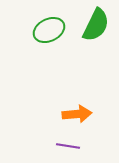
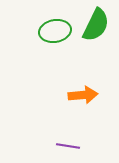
green ellipse: moved 6 px right, 1 px down; rotated 16 degrees clockwise
orange arrow: moved 6 px right, 19 px up
